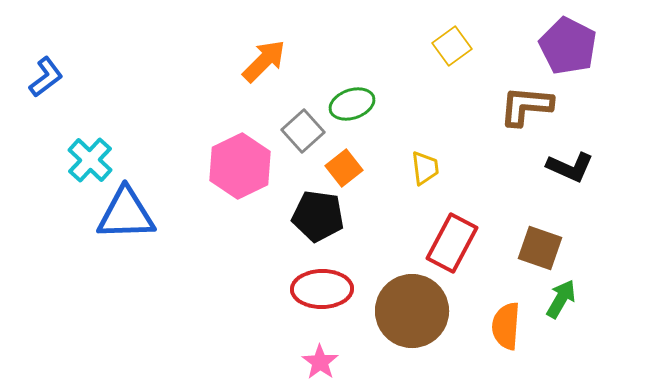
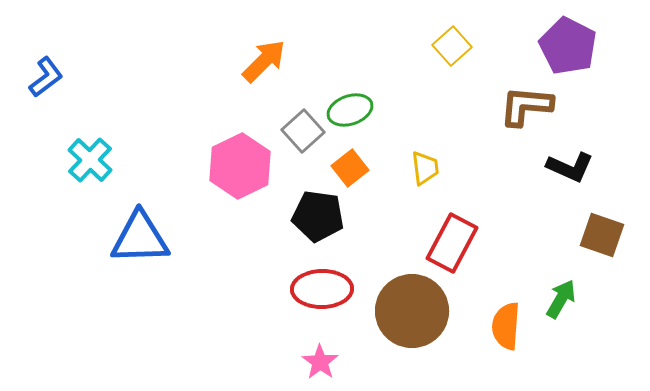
yellow square: rotated 6 degrees counterclockwise
green ellipse: moved 2 px left, 6 px down
orange square: moved 6 px right
blue triangle: moved 14 px right, 24 px down
brown square: moved 62 px right, 13 px up
